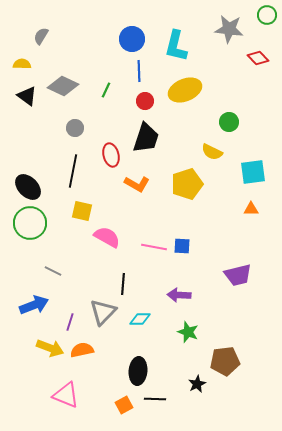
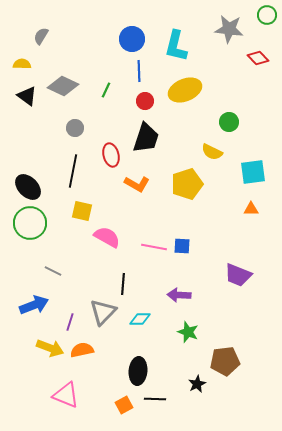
purple trapezoid at (238, 275): rotated 36 degrees clockwise
